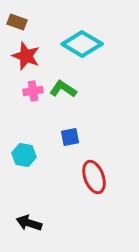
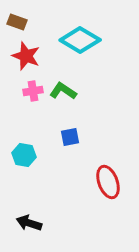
cyan diamond: moved 2 px left, 4 px up
green L-shape: moved 2 px down
red ellipse: moved 14 px right, 5 px down
